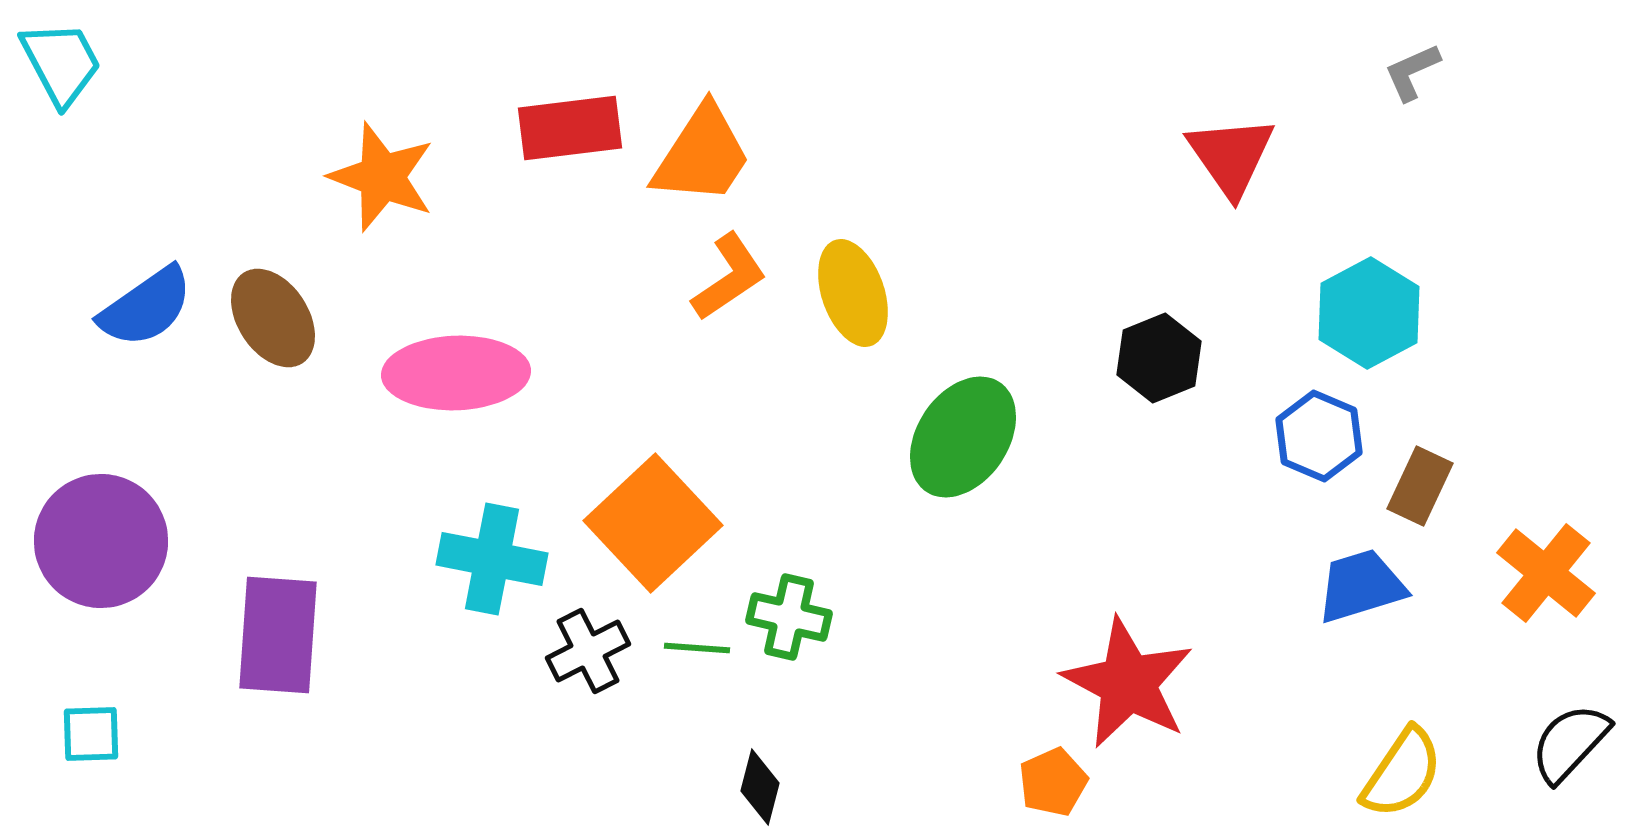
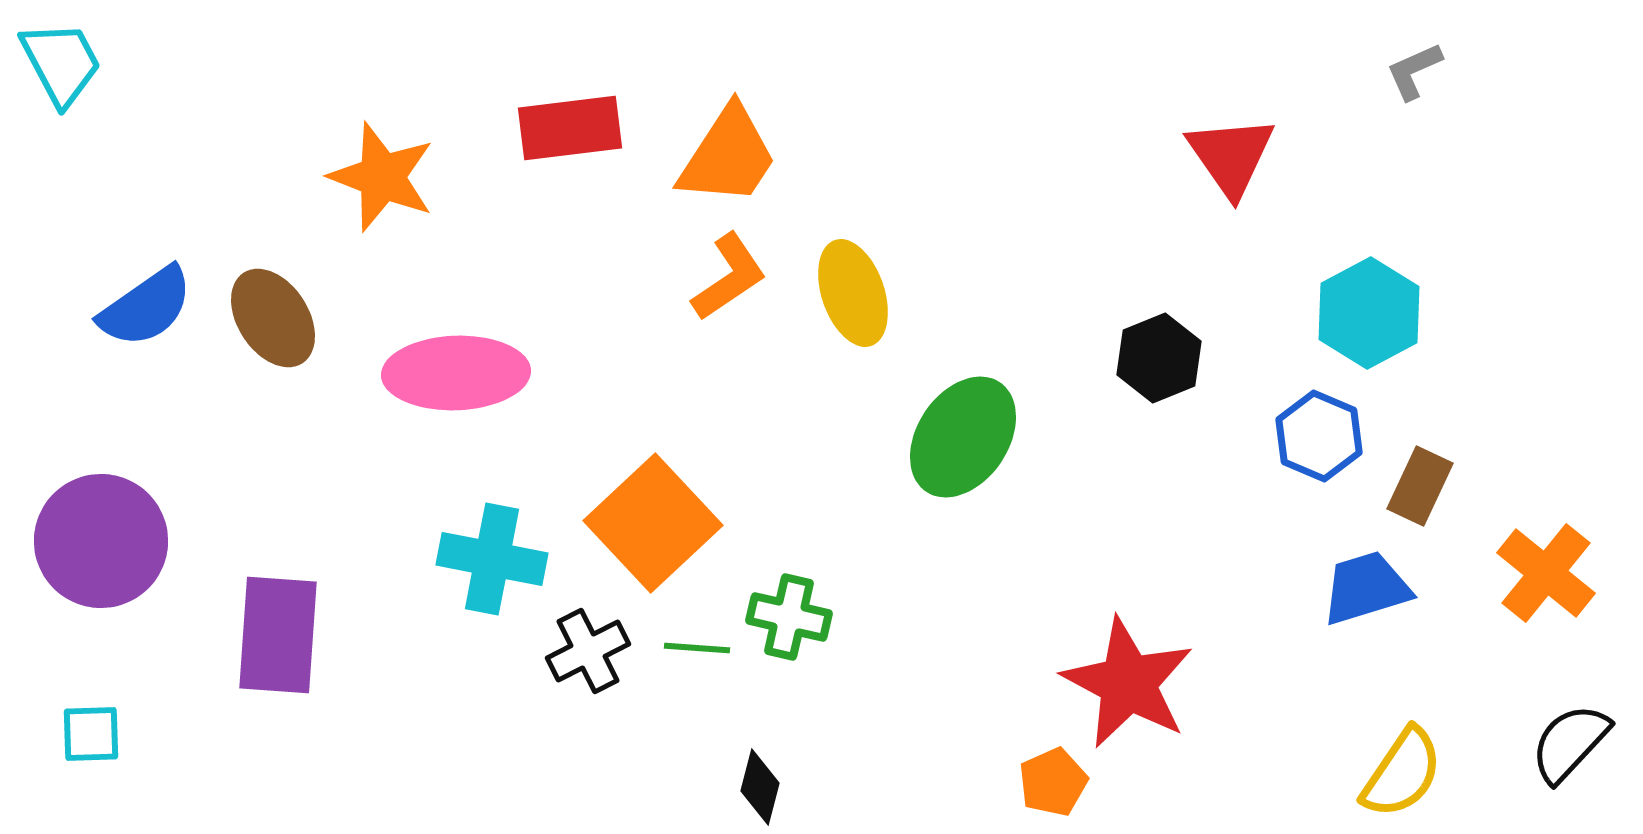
gray L-shape: moved 2 px right, 1 px up
orange trapezoid: moved 26 px right, 1 px down
blue trapezoid: moved 5 px right, 2 px down
